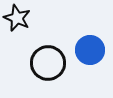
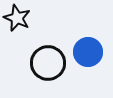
blue circle: moved 2 px left, 2 px down
